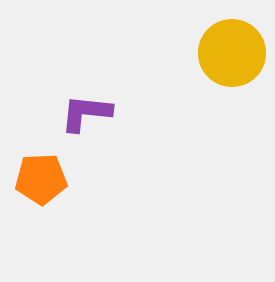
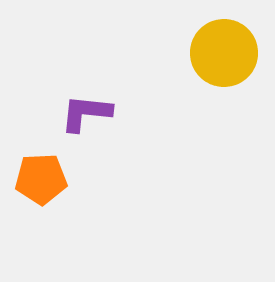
yellow circle: moved 8 px left
